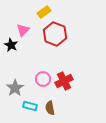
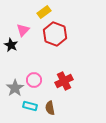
pink circle: moved 9 px left, 1 px down
